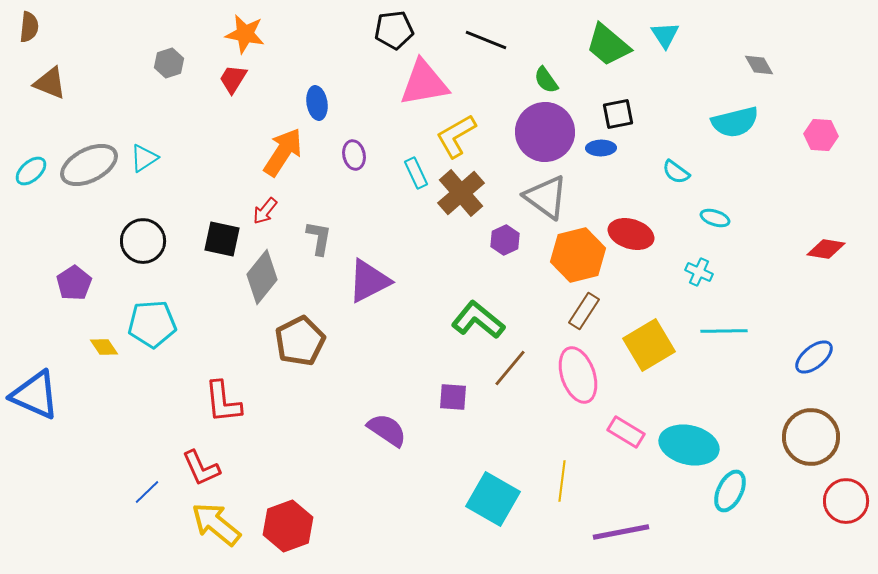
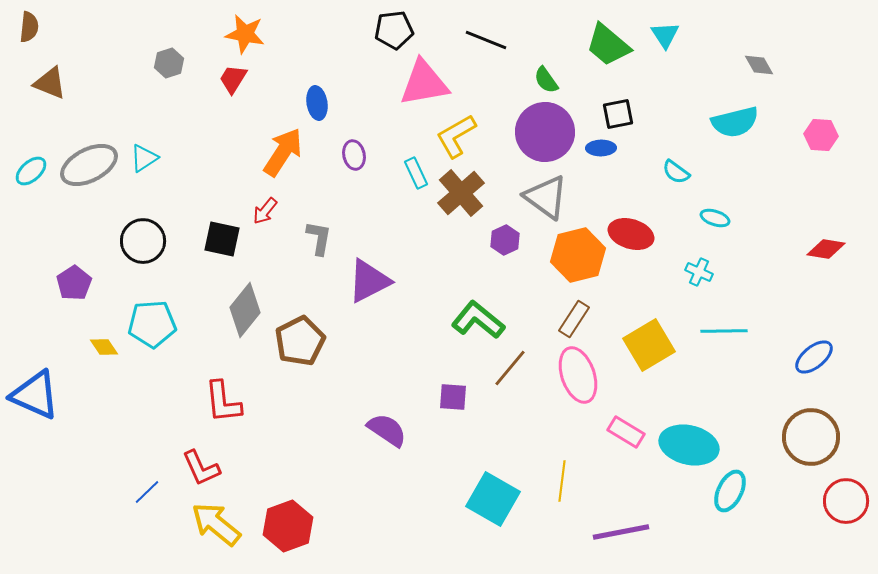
gray diamond at (262, 277): moved 17 px left, 33 px down
brown rectangle at (584, 311): moved 10 px left, 8 px down
